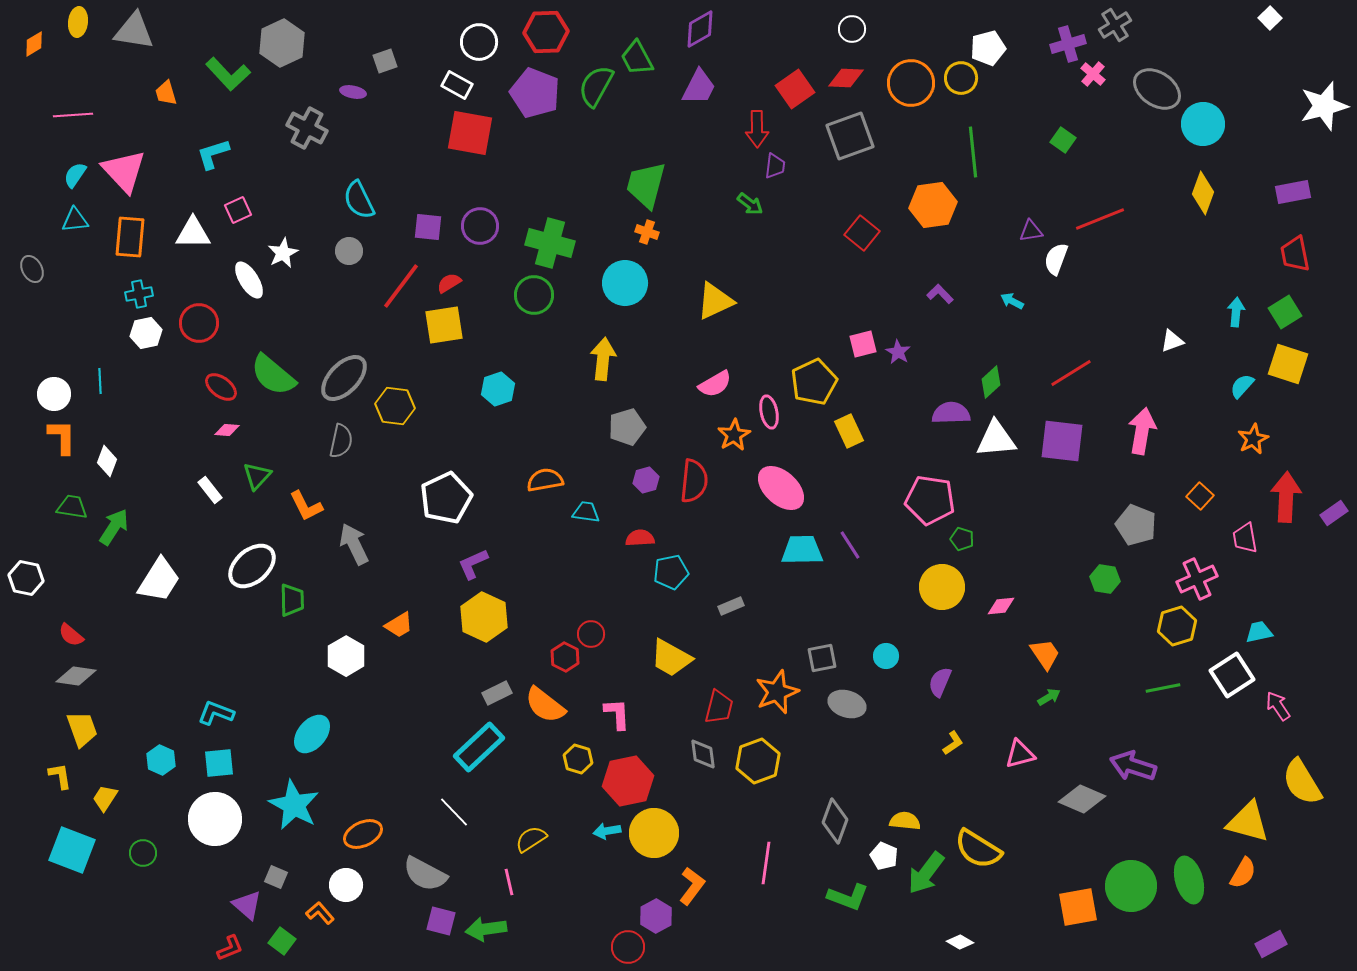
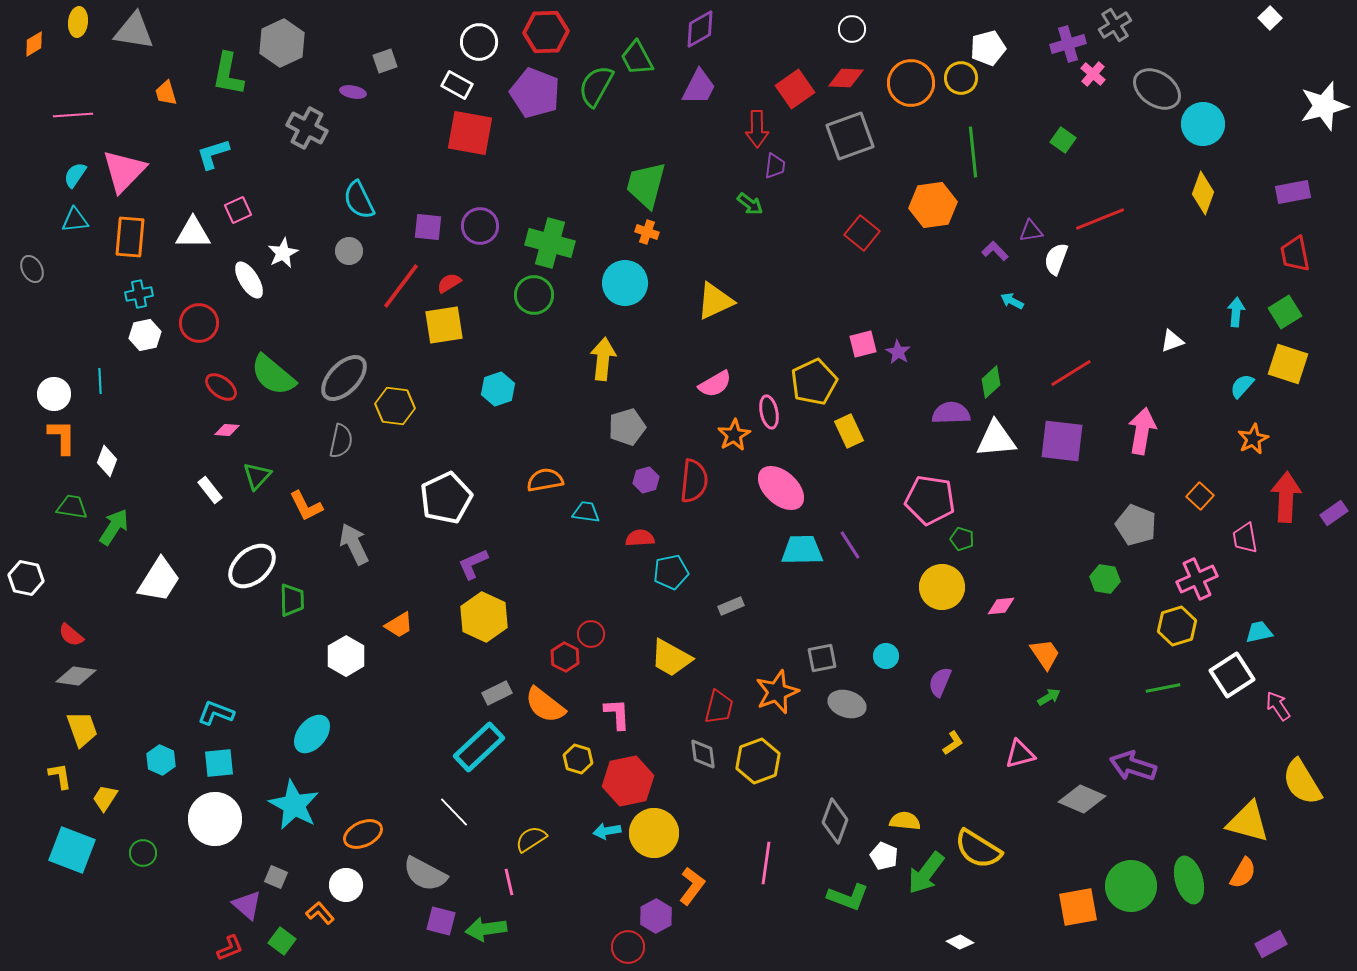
green L-shape at (228, 74): rotated 54 degrees clockwise
pink triangle at (124, 171): rotated 27 degrees clockwise
purple L-shape at (940, 294): moved 55 px right, 43 px up
white hexagon at (146, 333): moved 1 px left, 2 px down
